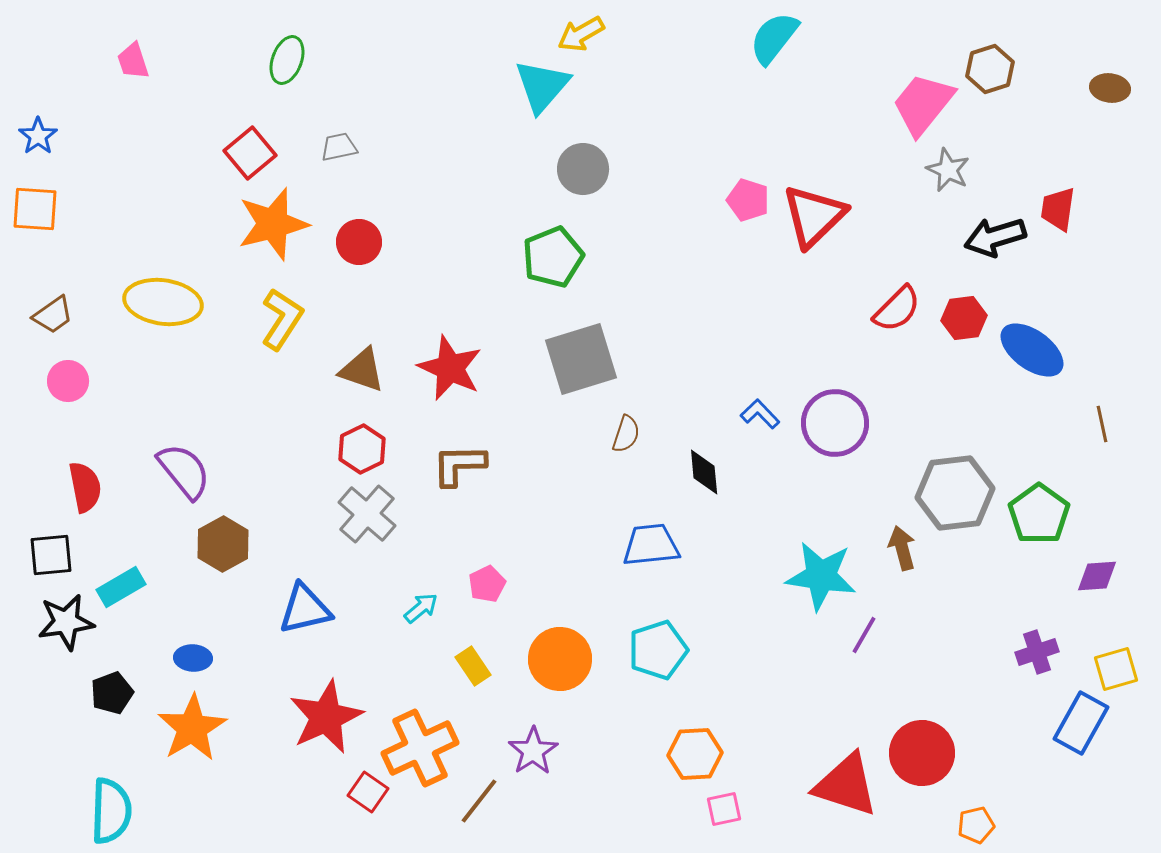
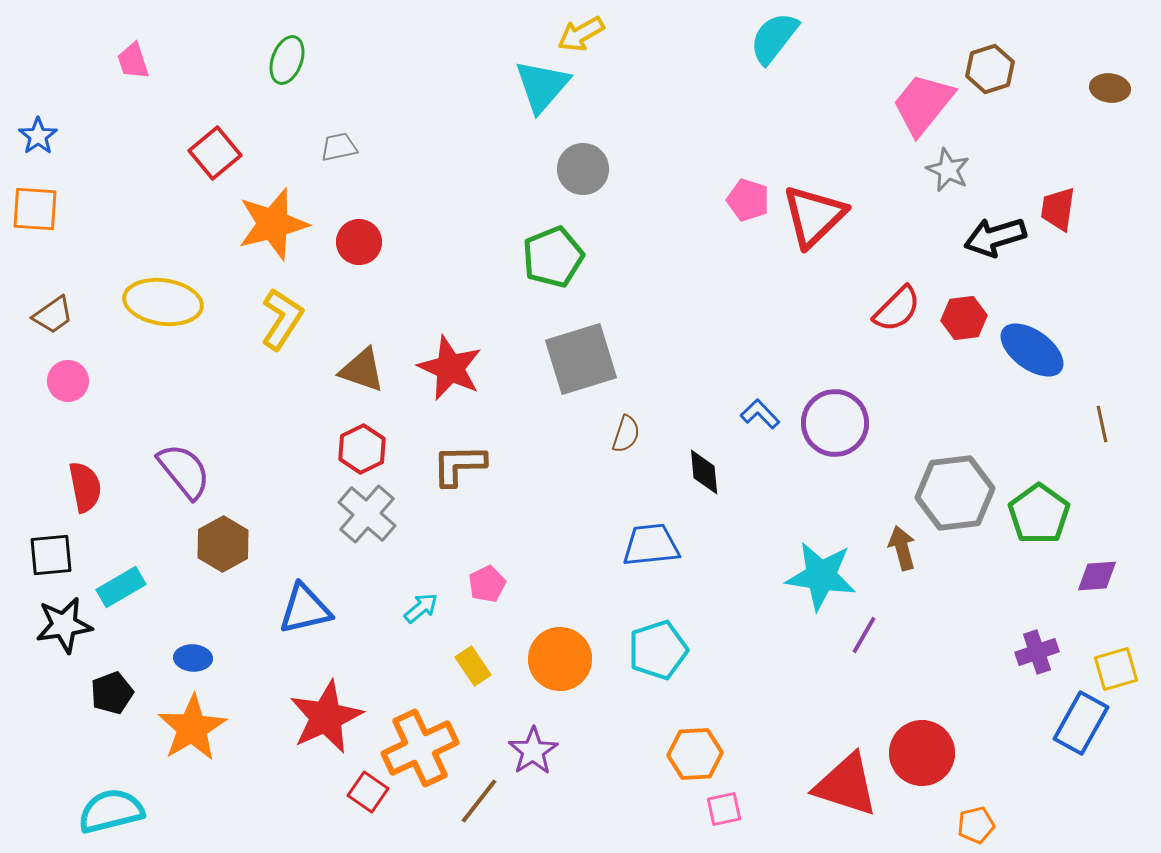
red square at (250, 153): moved 35 px left
black star at (66, 622): moved 2 px left, 3 px down
cyan semicircle at (111, 811): rotated 106 degrees counterclockwise
